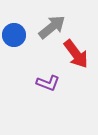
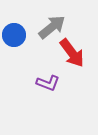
red arrow: moved 4 px left, 1 px up
